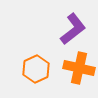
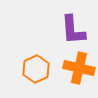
purple L-shape: moved 1 px down; rotated 124 degrees clockwise
